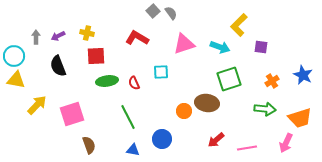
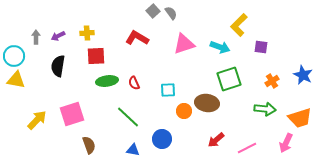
yellow cross: rotated 16 degrees counterclockwise
black semicircle: rotated 30 degrees clockwise
cyan square: moved 7 px right, 18 px down
yellow arrow: moved 15 px down
green line: rotated 20 degrees counterclockwise
pink line: rotated 18 degrees counterclockwise
